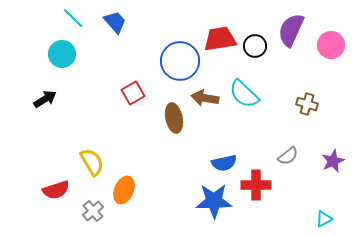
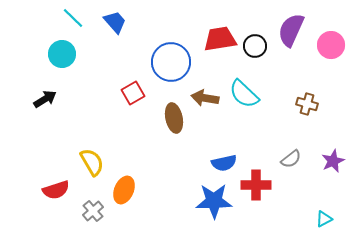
blue circle: moved 9 px left, 1 px down
gray semicircle: moved 3 px right, 3 px down
